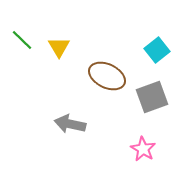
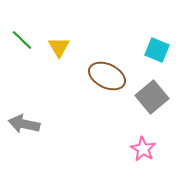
cyan square: rotated 30 degrees counterclockwise
gray square: rotated 20 degrees counterclockwise
gray arrow: moved 46 px left
